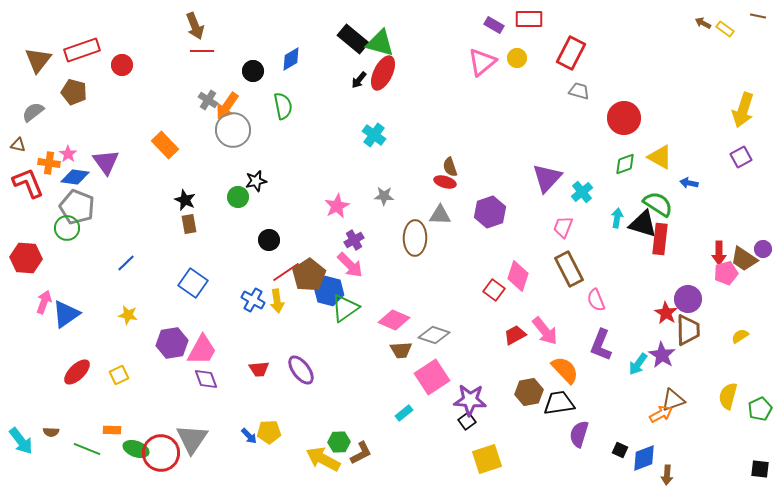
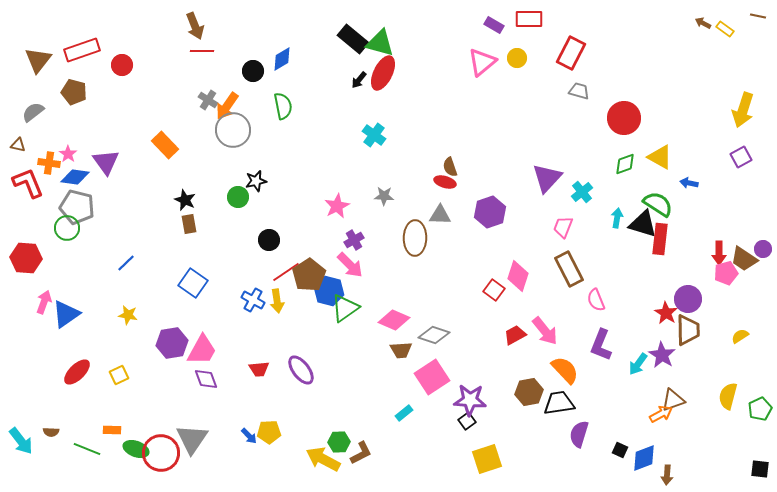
blue diamond at (291, 59): moved 9 px left
gray pentagon at (77, 207): rotated 8 degrees counterclockwise
